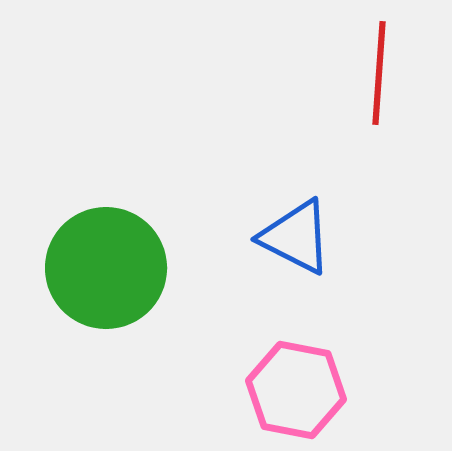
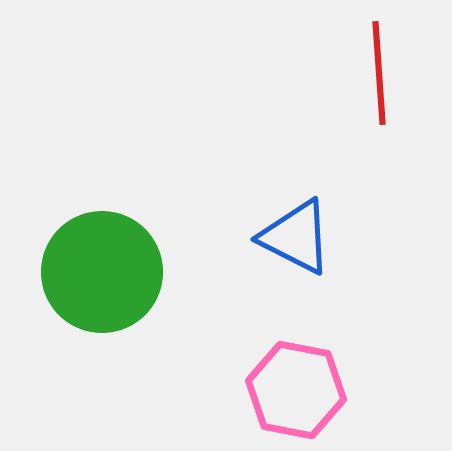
red line: rotated 8 degrees counterclockwise
green circle: moved 4 px left, 4 px down
